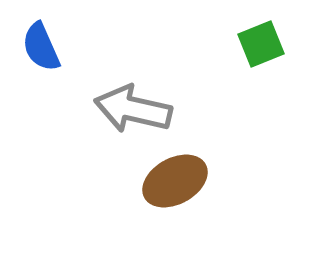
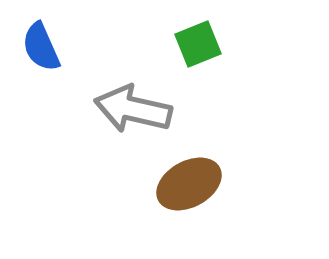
green square: moved 63 px left
brown ellipse: moved 14 px right, 3 px down
